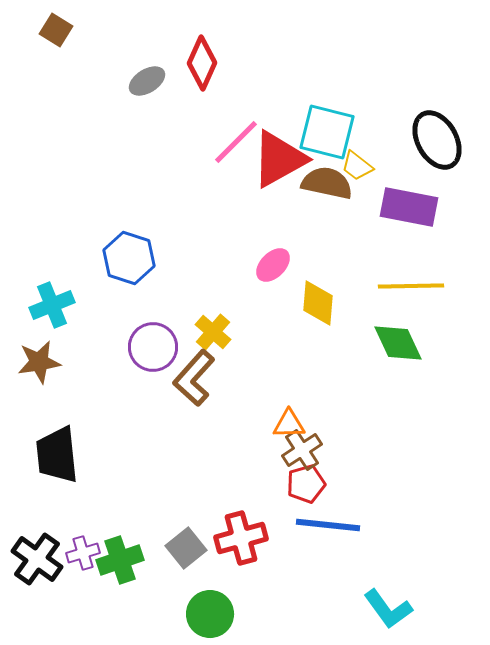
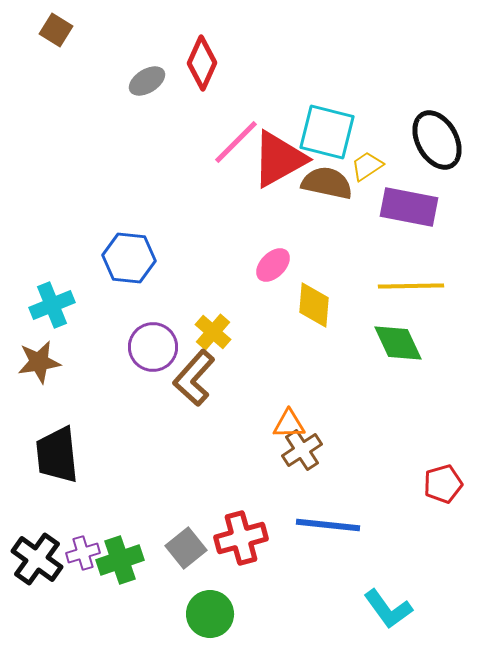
yellow trapezoid: moved 10 px right; rotated 108 degrees clockwise
blue hexagon: rotated 12 degrees counterclockwise
yellow diamond: moved 4 px left, 2 px down
red pentagon: moved 137 px right
